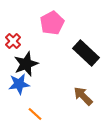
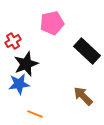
pink pentagon: rotated 15 degrees clockwise
red cross: rotated 14 degrees clockwise
black rectangle: moved 1 px right, 2 px up
orange line: rotated 21 degrees counterclockwise
